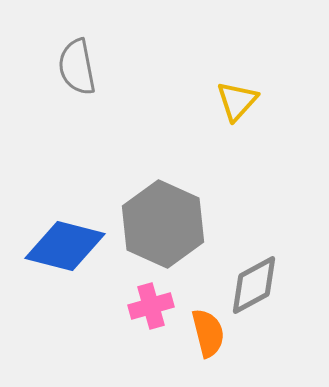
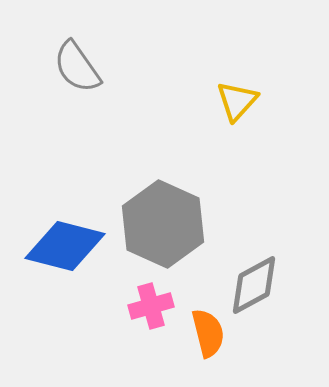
gray semicircle: rotated 24 degrees counterclockwise
